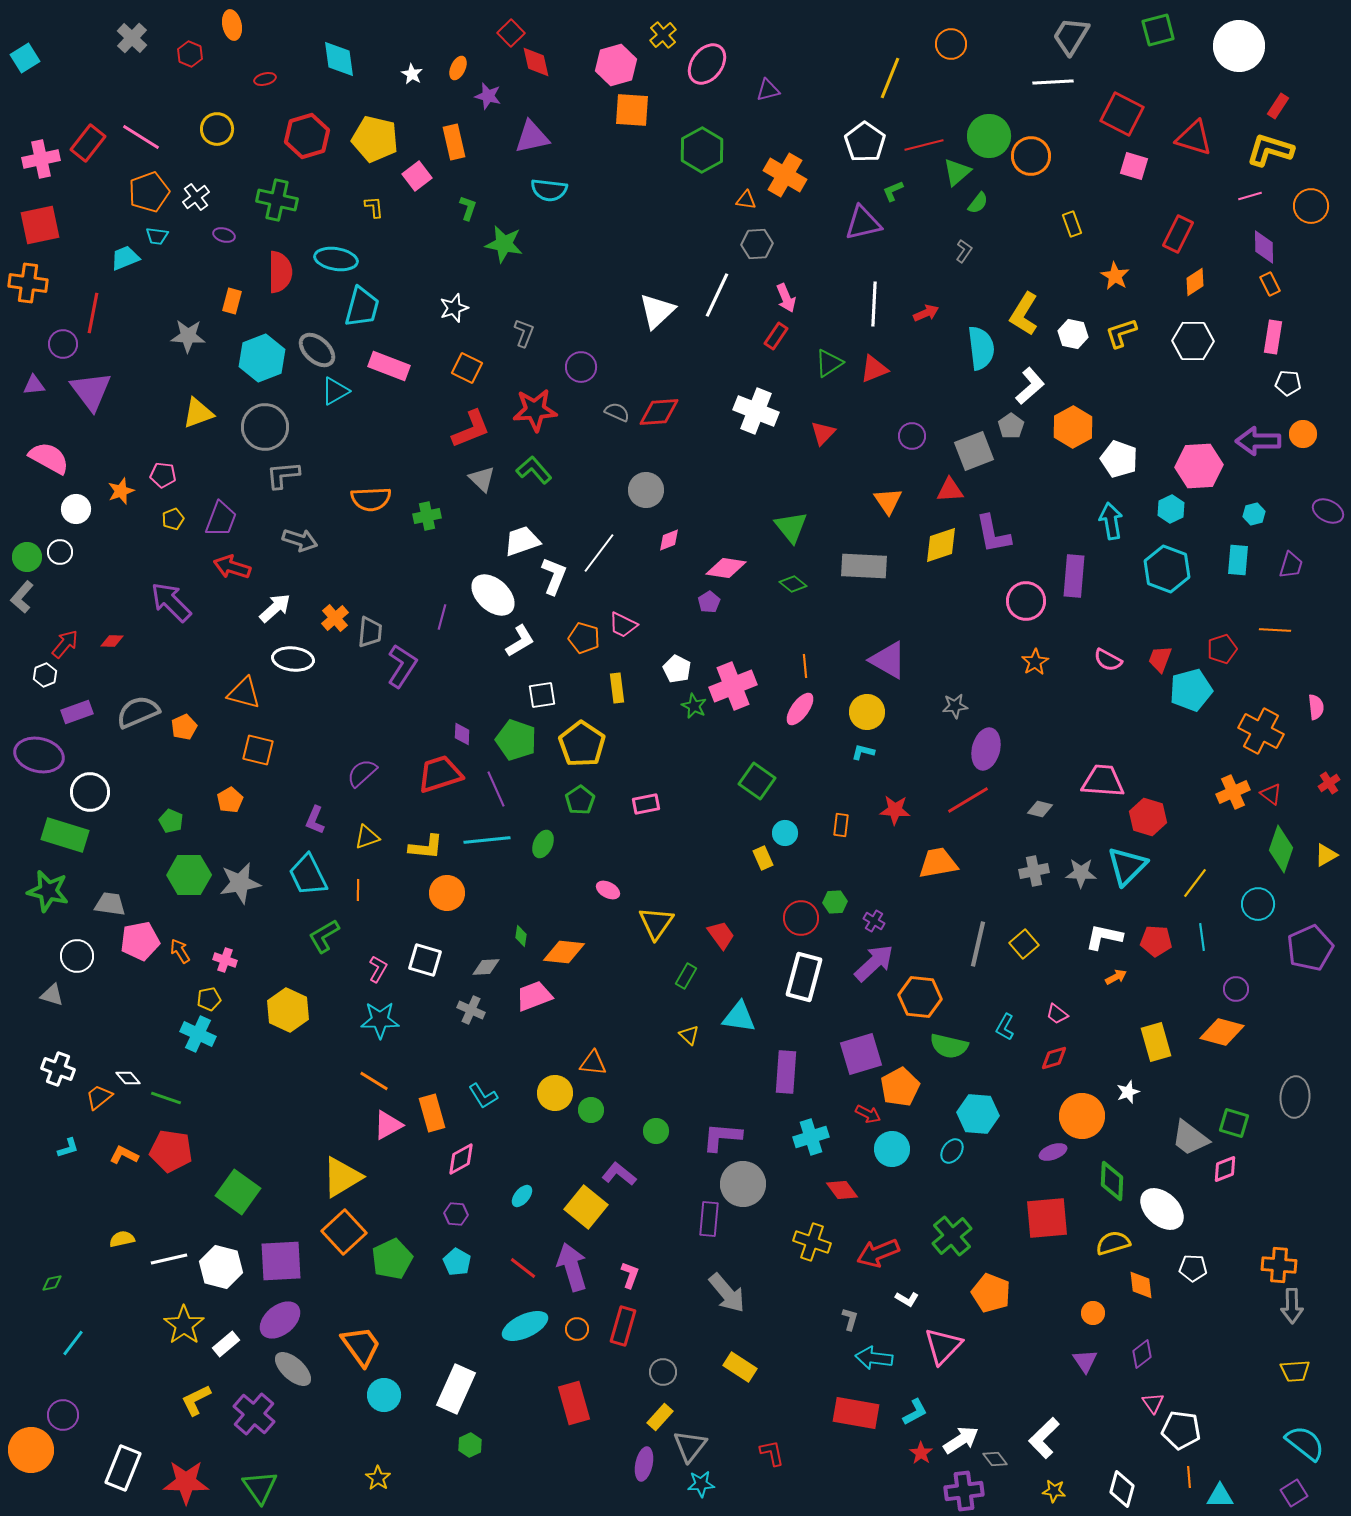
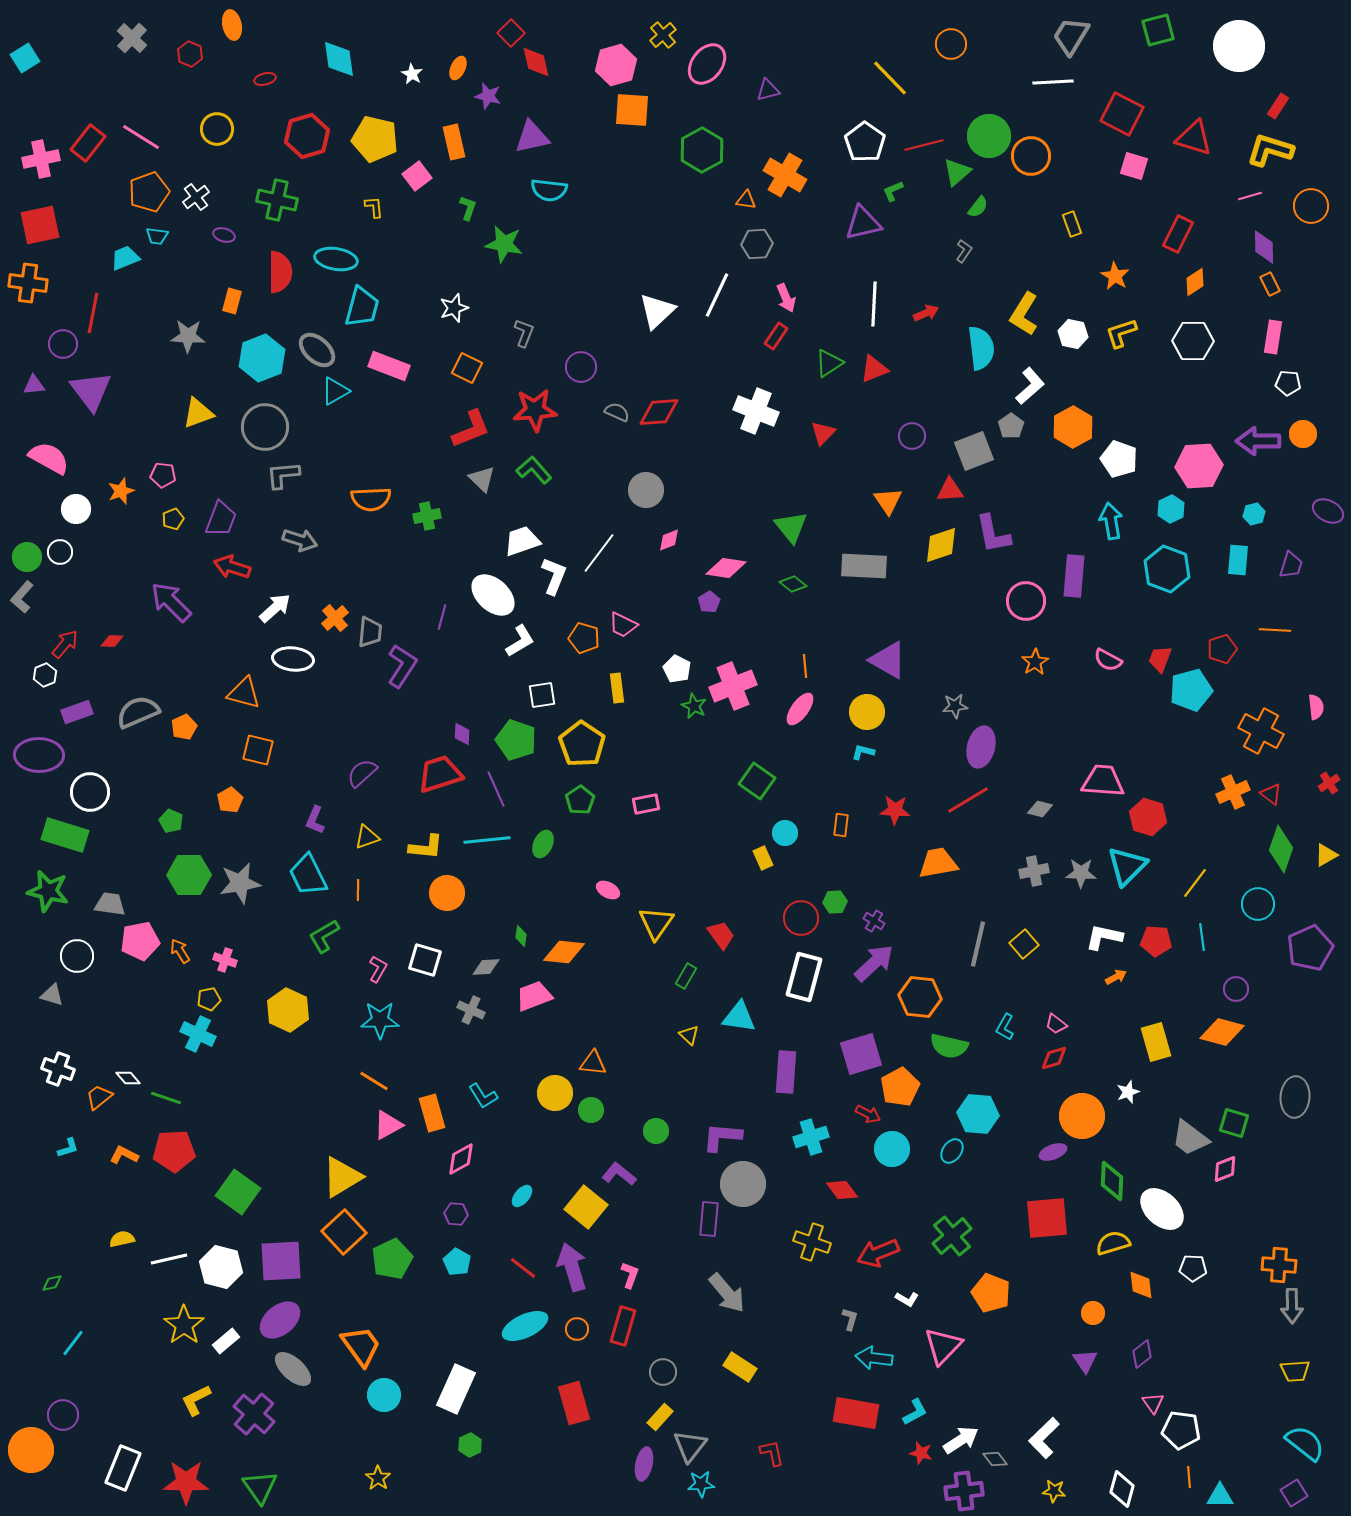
yellow line at (890, 78): rotated 66 degrees counterclockwise
green semicircle at (978, 203): moved 4 px down
purple ellipse at (986, 749): moved 5 px left, 2 px up
purple ellipse at (39, 755): rotated 12 degrees counterclockwise
pink trapezoid at (1057, 1014): moved 1 px left, 10 px down
red pentagon at (171, 1151): moved 3 px right; rotated 12 degrees counterclockwise
white rectangle at (226, 1344): moved 3 px up
red star at (921, 1453): rotated 20 degrees counterclockwise
